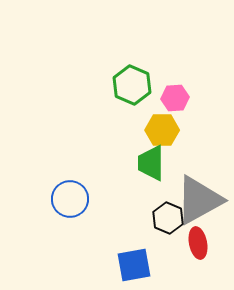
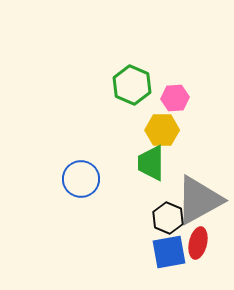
blue circle: moved 11 px right, 20 px up
red ellipse: rotated 24 degrees clockwise
blue square: moved 35 px right, 13 px up
